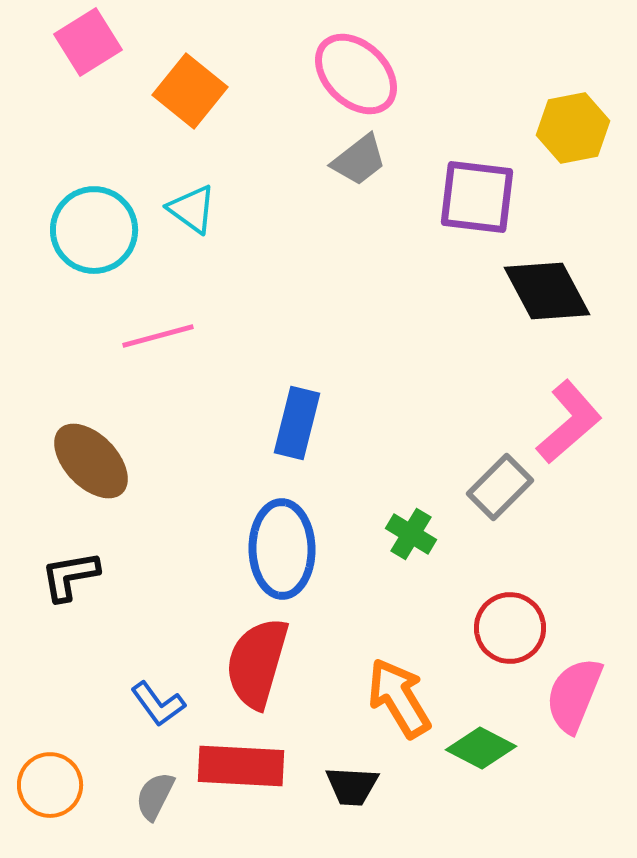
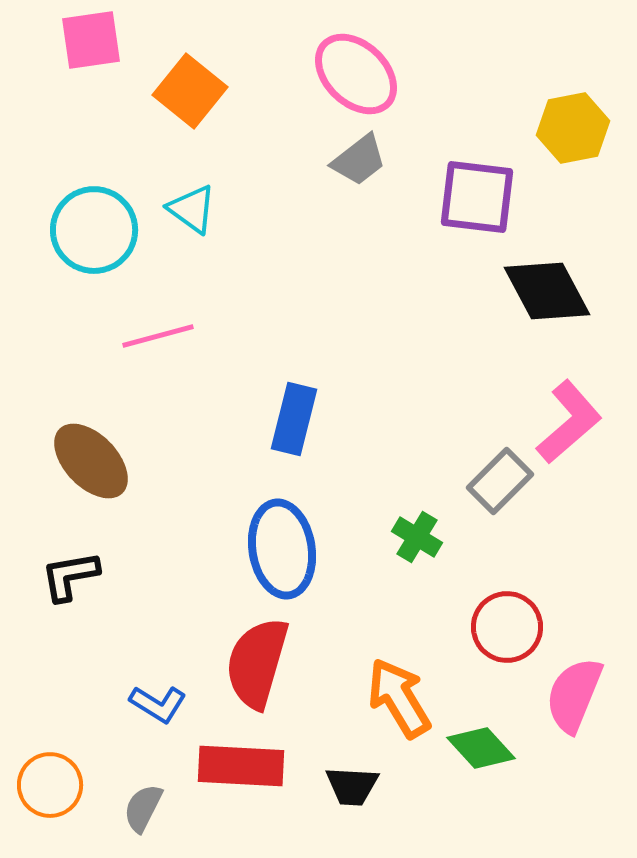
pink square: moved 3 px right, 2 px up; rotated 24 degrees clockwise
blue rectangle: moved 3 px left, 4 px up
gray rectangle: moved 6 px up
green cross: moved 6 px right, 3 px down
blue ellipse: rotated 8 degrees counterclockwise
red circle: moved 3 px left, 1 px up
blue L-shape: rotated 22 degrees counterclockwise
green diamond: rotated 20 degrees clockwise
gray semicircle: moved 12 px left, 12 px down
